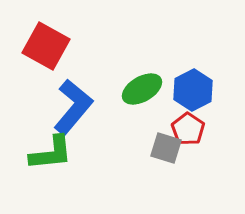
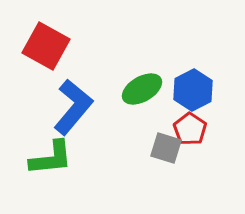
red pentagon: moved 2 px right
green L-shape: moved 5 px down
